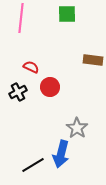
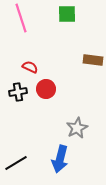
pink line: rotated 24 degrees counterclockwise
red semicircle: moved 1 px left
red circle: moved 4 px left, 2 px down
black cross: rotated 18 degrees clockwise
gray star: rotated 10 degrees clockwise
blue arrow: moved 1 px left, 5 px down
black line: moved 17 px left, 2 px up
